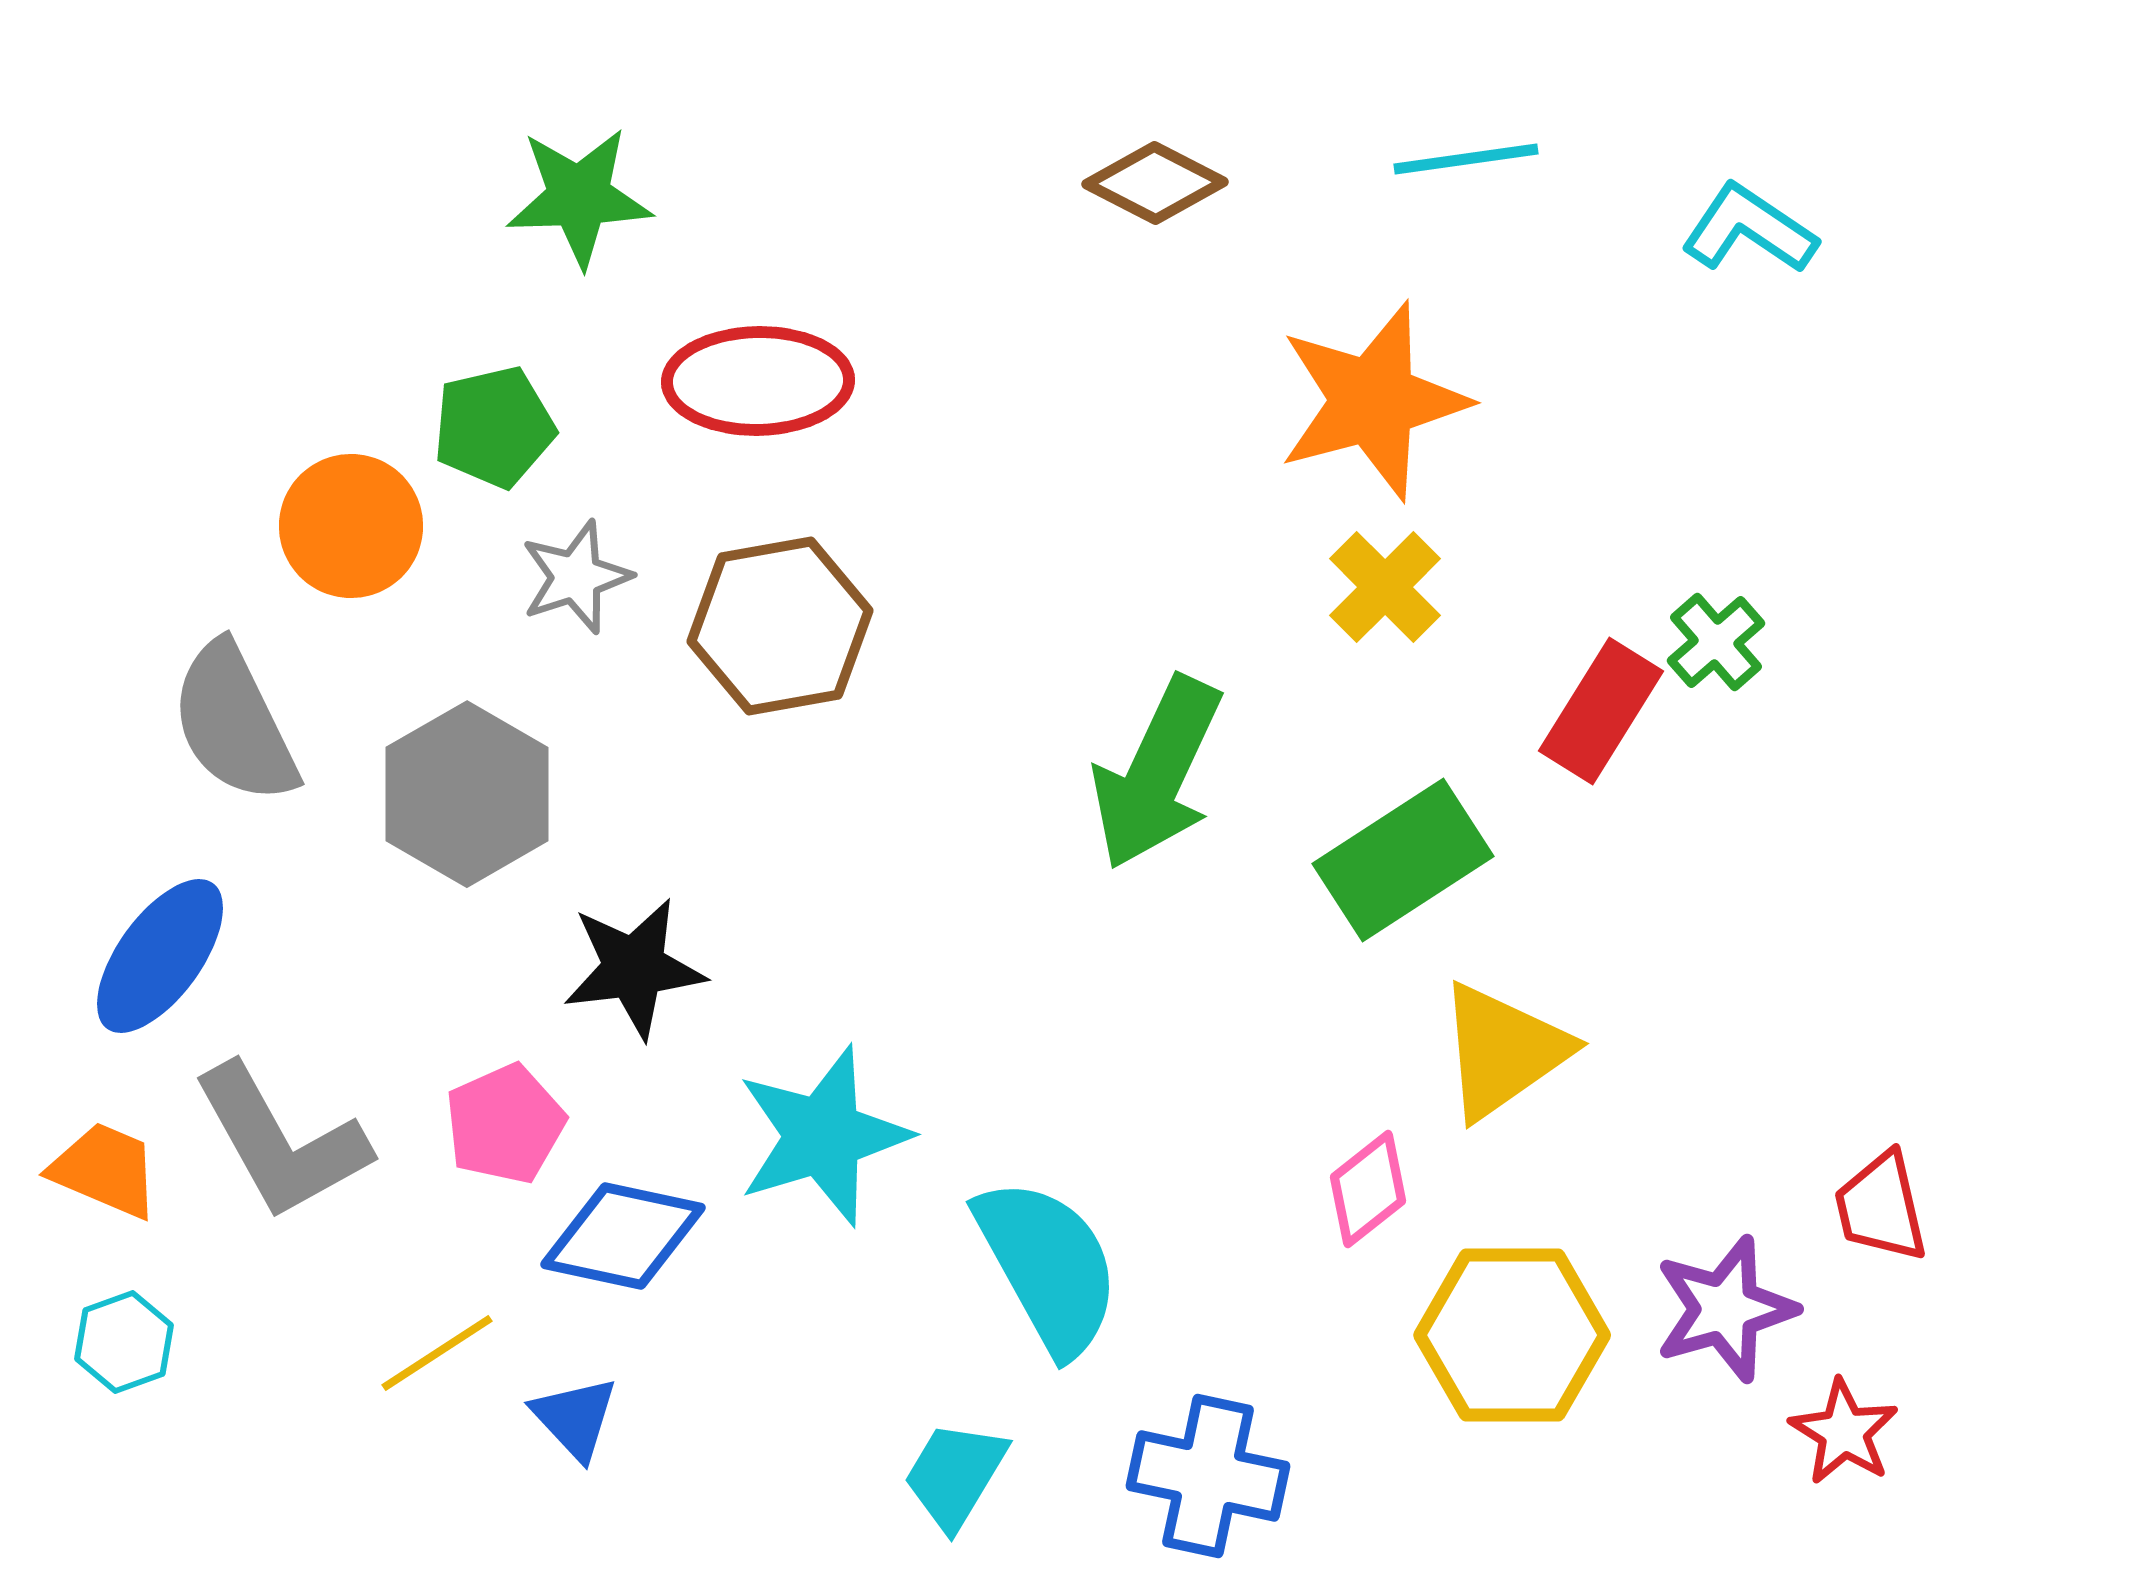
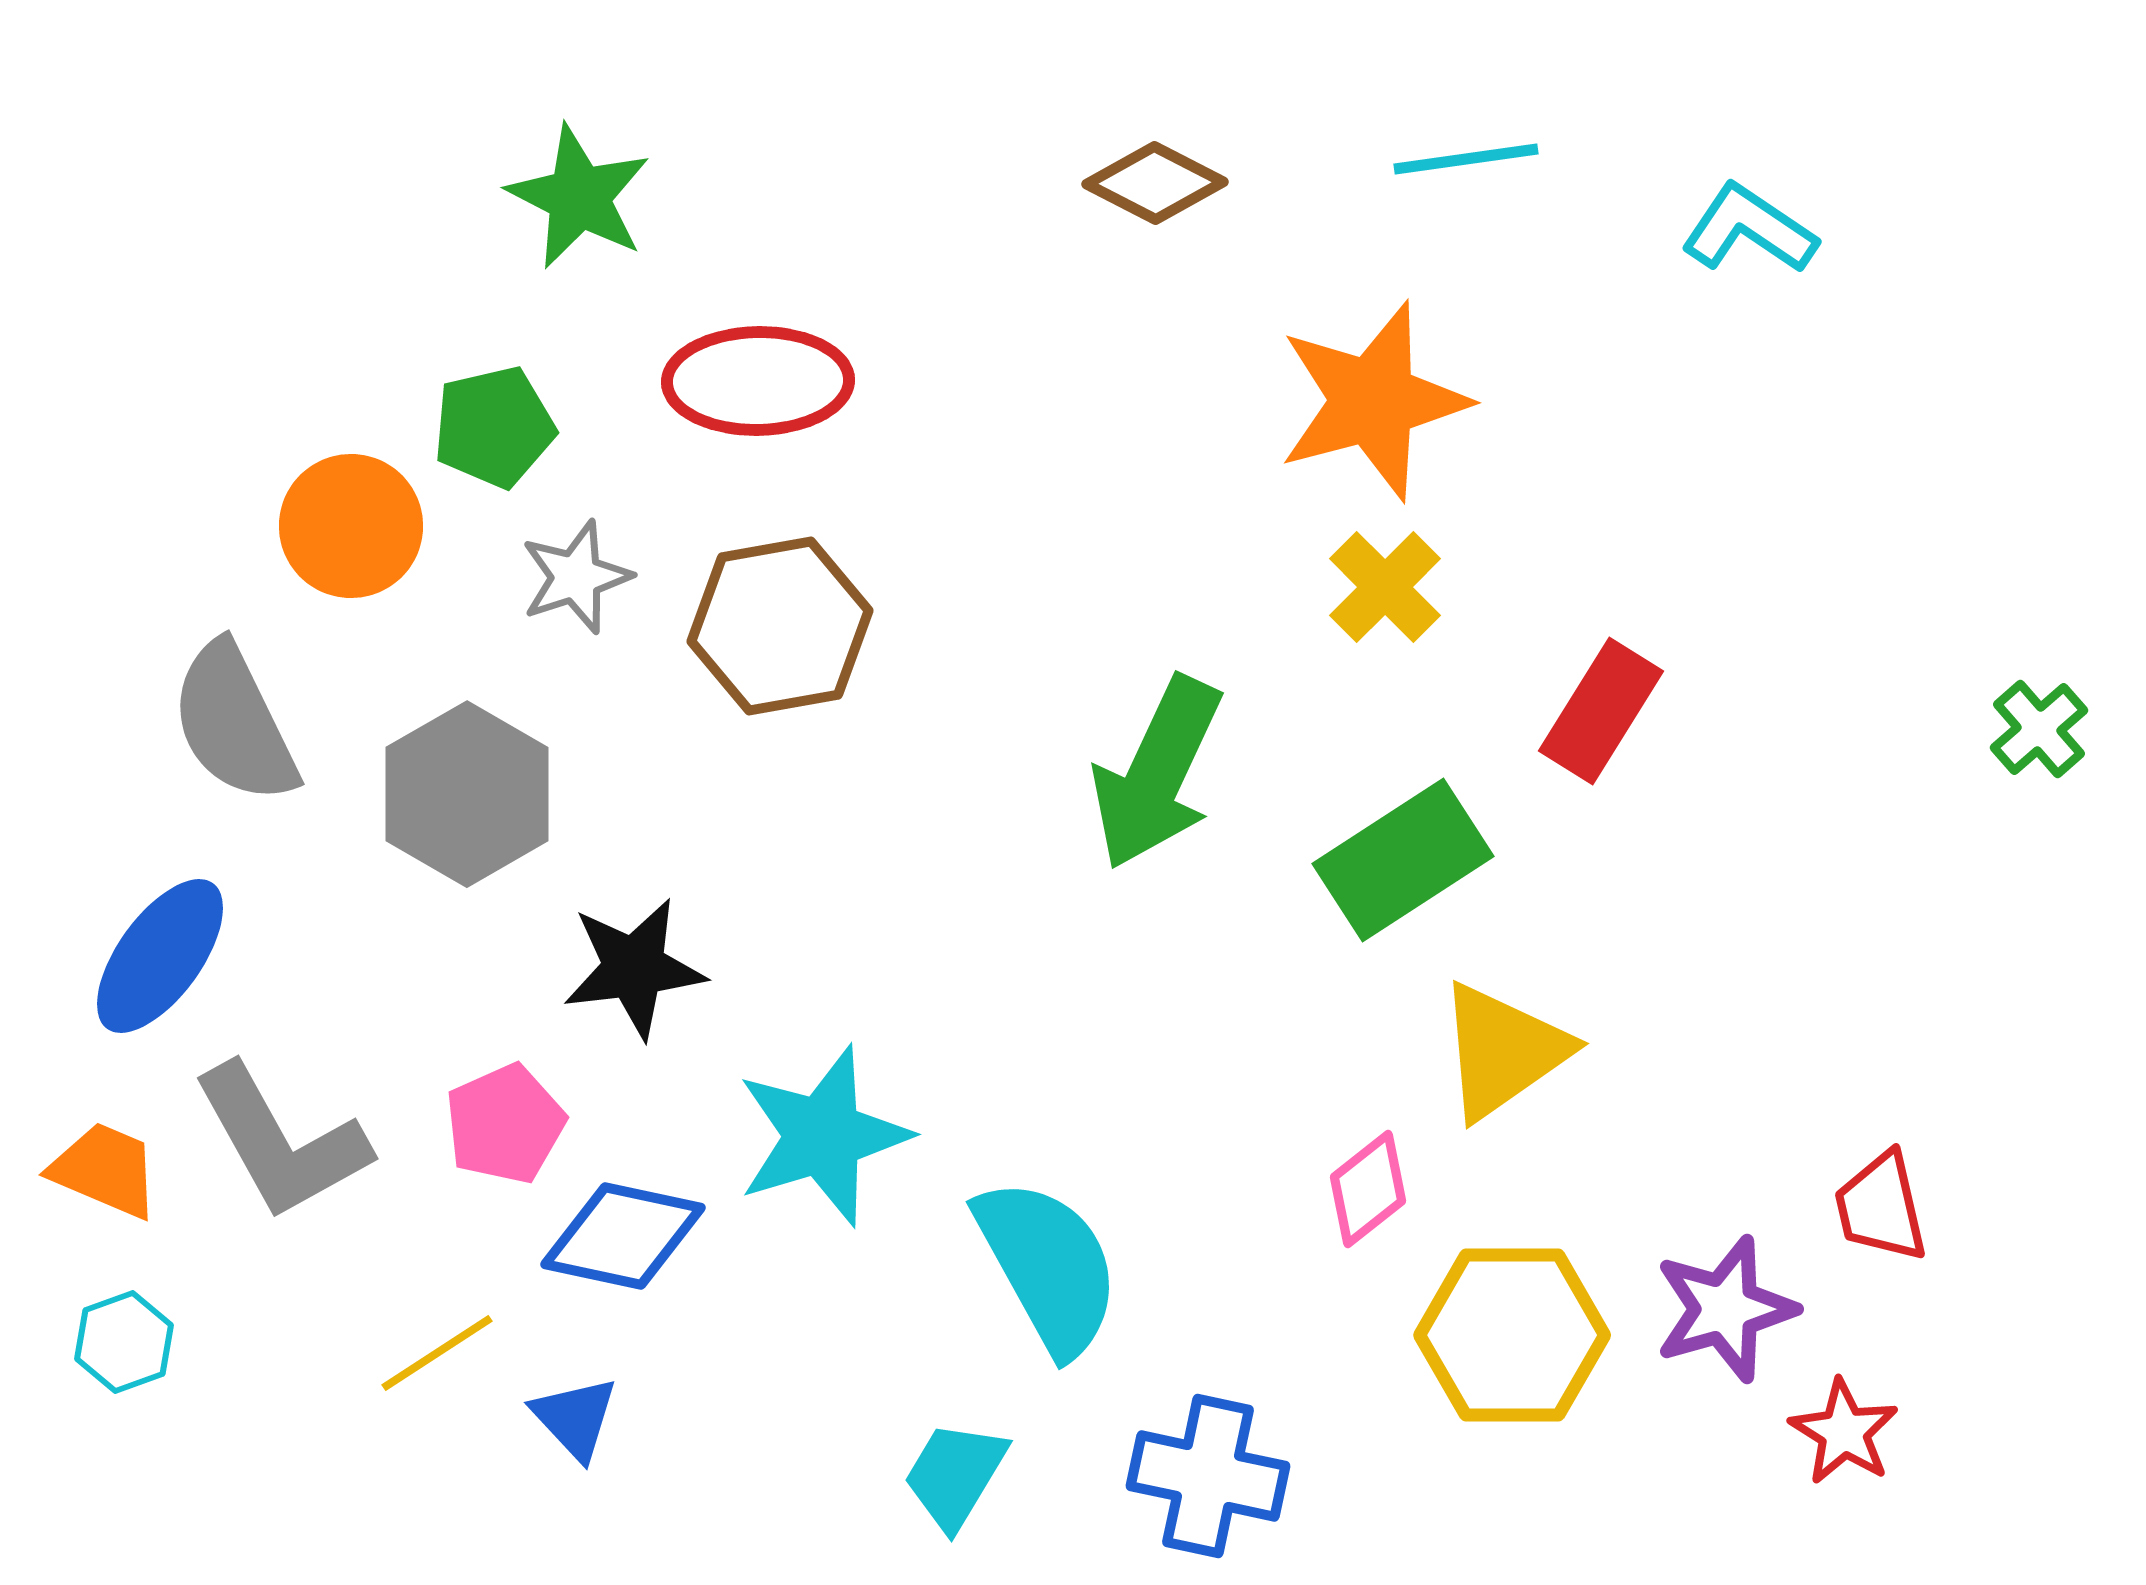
green star: rotated 29 degrees clockwise
green cross: moved 323 px right, 87 px down
